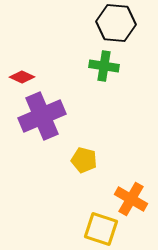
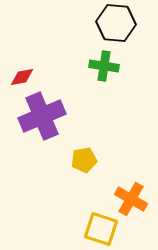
red diamond: rotated 35 degrees counterclockwise
yellow pentagon: rotated 25 degrees counterclockwise
